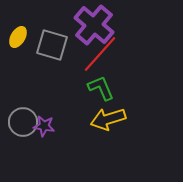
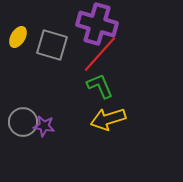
purple cross: moved 3 px right, 1 px up; rotated 24 degrees counterclockwise
green L-shape: moved 1 px left, 2 px up
